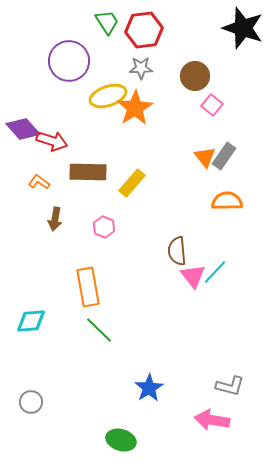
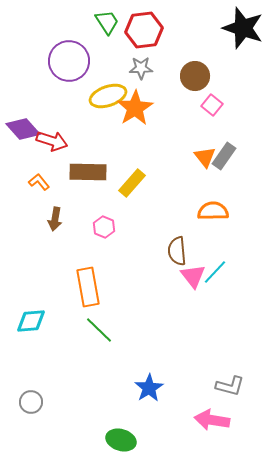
orange L-shape: rotated 15 degrees clockwise
orange semicircle: moved 14 px left, 10 px down
